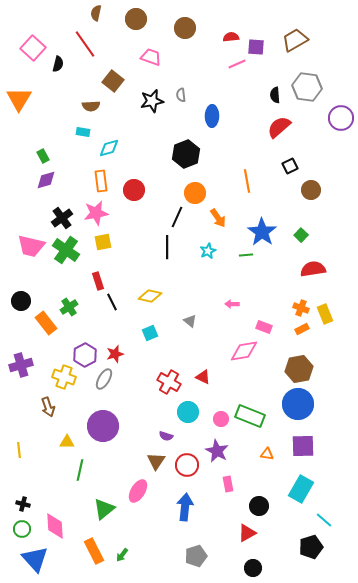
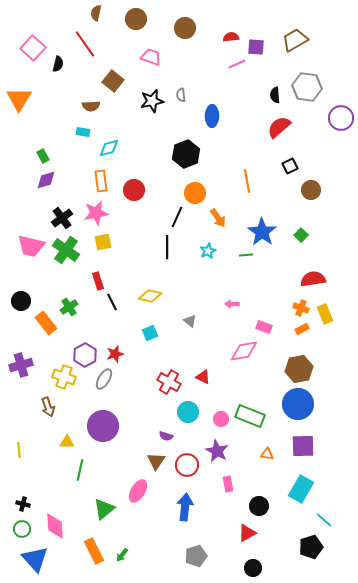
red semicircle at (313, 269): moved 10 px down
